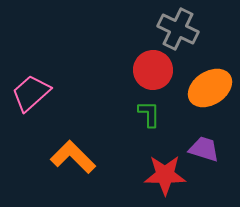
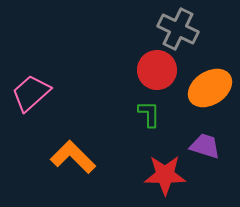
red circle: moved 4 px right
purple trapezoid: moved 1 px right, 3 px up
